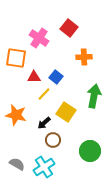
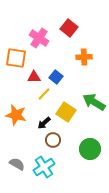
green arrow: moved 6 px down; rotated 70 degrees counterclockwise
green circle: moved 2 px up
